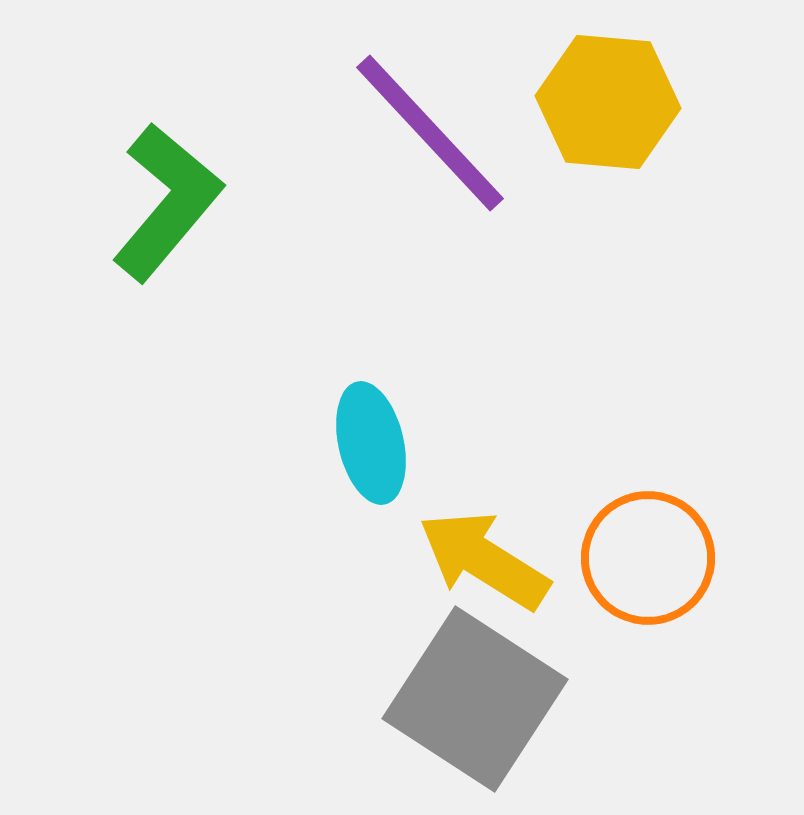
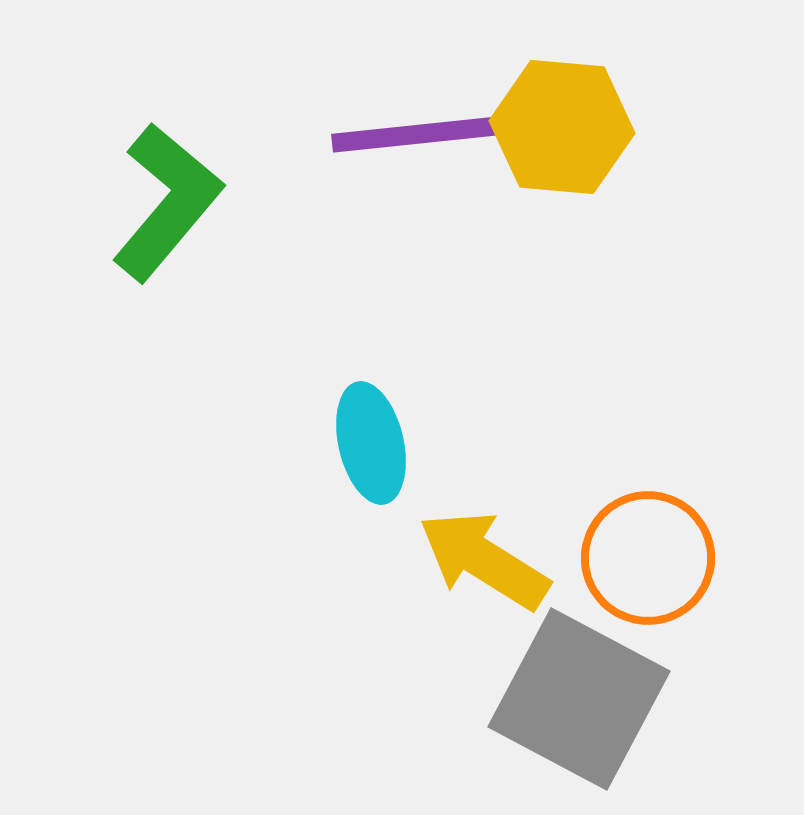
yellow hexagon: moved 46 px left, 25 px down
purple line: rotated 53 degrees counterclockwise
gray square: moved 104 px right; rotated 5 degrees counterclockwise
